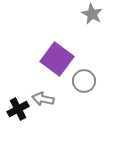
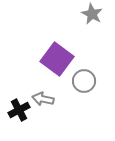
black cross: moved 1 px right, 1 px down
